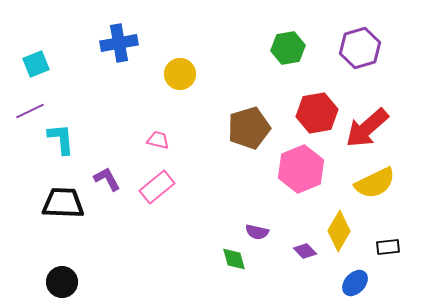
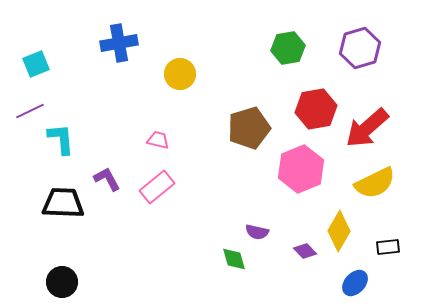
red hexagon: moved 1 px left, 4 px up
